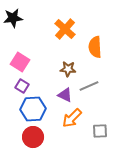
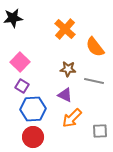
orange semicircle: rotated 35 degrees counterclockwise
pink square: rotated 12 degrees clockwise
gray line: moved 5 px right, 5 px up; rotated 36 degrees clockwise
